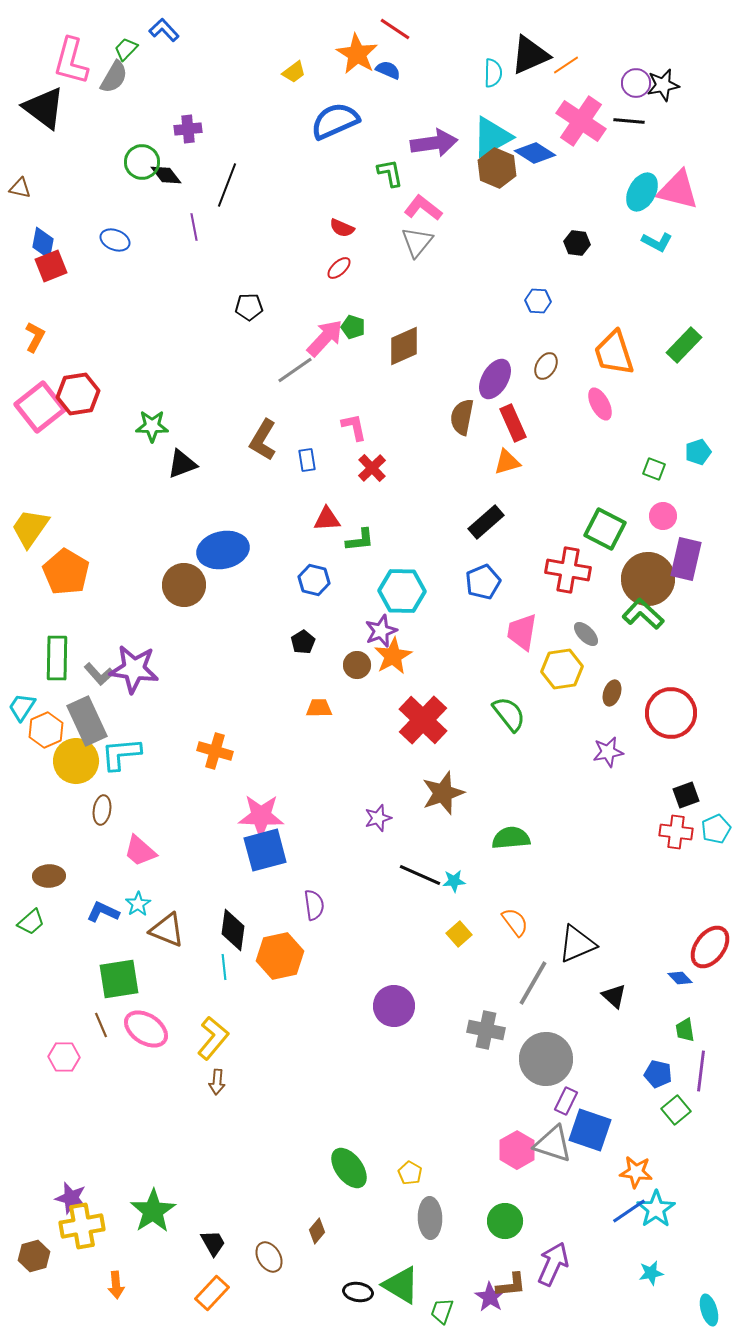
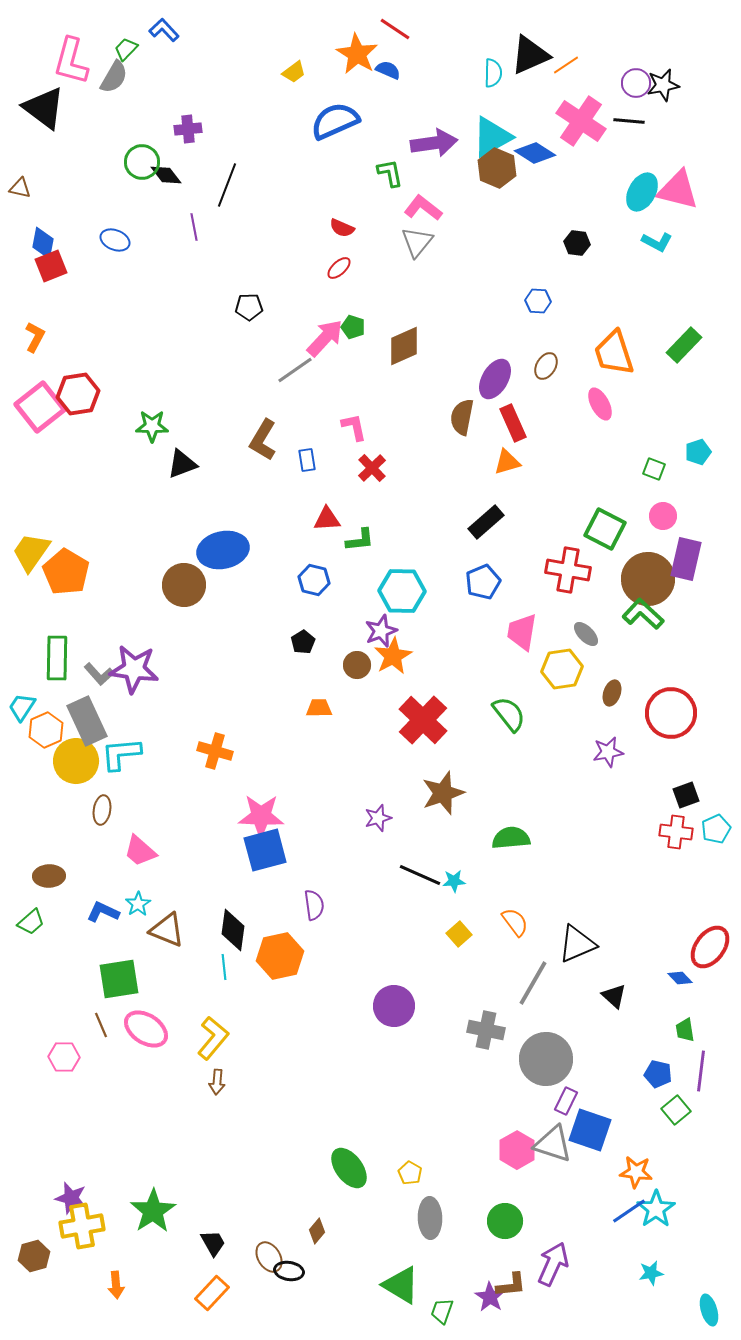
yellow trapezoid at (30, 528): moved 1 px right, 24 px down
black ellipse at (358, 1292): moved 69 px left, 21 px up
